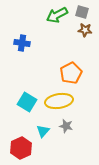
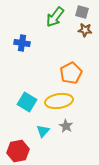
green arrow: moved 2 px left, 2 px down; rotated 25 degrees counterclockwise
gray star: rotated 16 degrees clockwise
red hexagon: moved 3 px left, 3 px down; rotated 15 degrees clockwise
